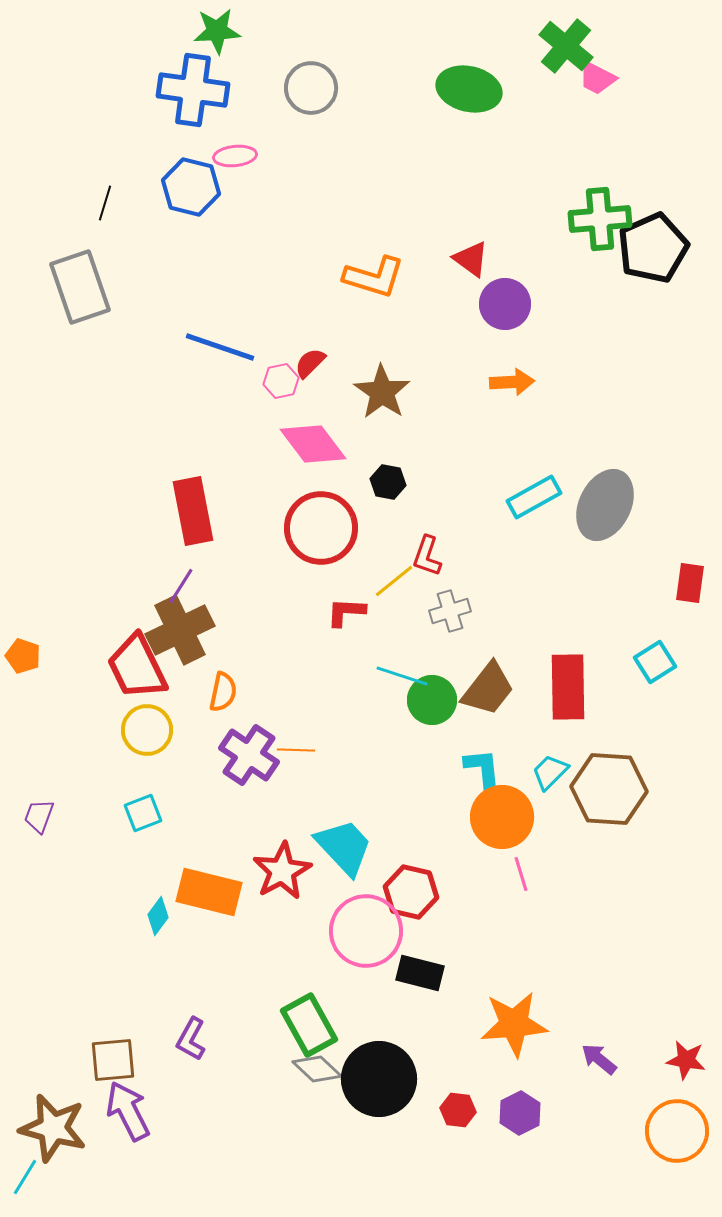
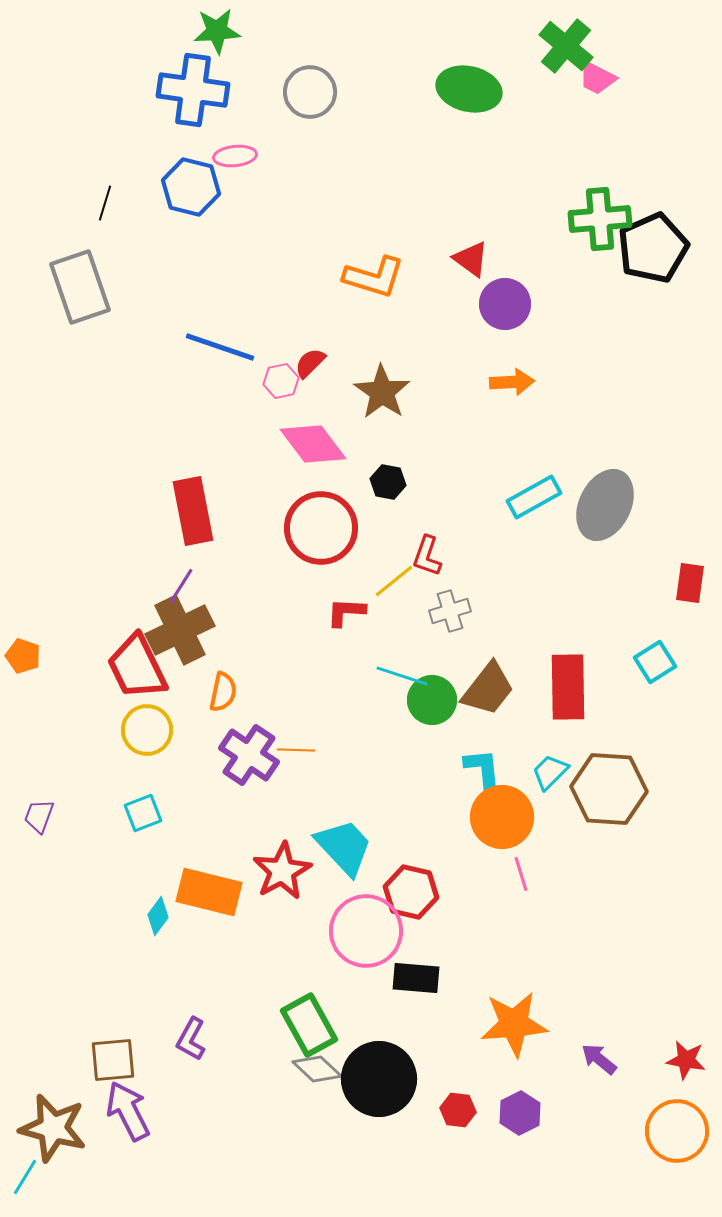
gray circle at (311, 88): moved 1 px left, 4 px down
black rectangle at (420, 973): moved 4 px left, 5 px down; rotated 9 degrees counterclockwise
